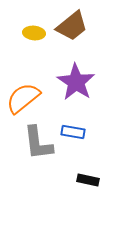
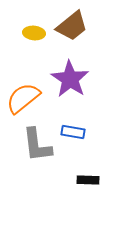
purple star: moved 6 px left, 3 px up
gray L-shape: moved 1 px left, 2 px down
black rectangle: rotated 10 degrees counterclockwise
